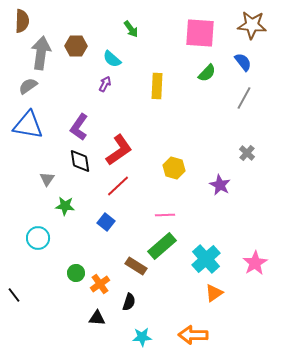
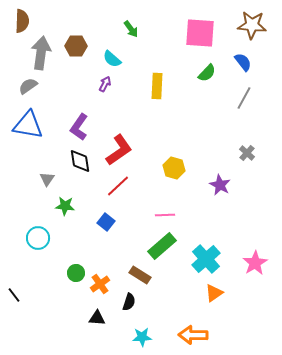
brown rectangle: moved 4 px right, 9 px down
